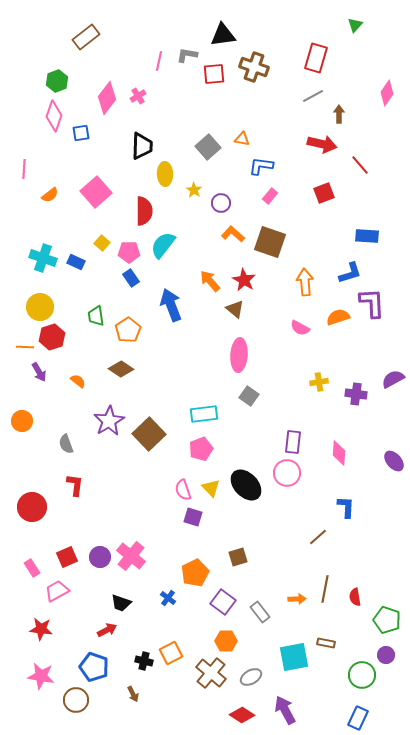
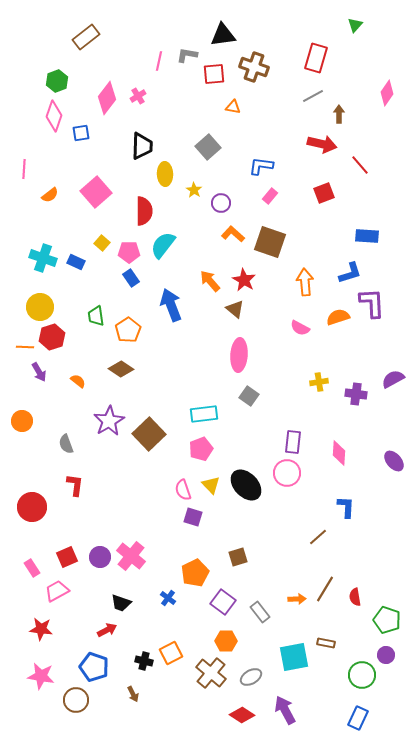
orange triangle at (242, 139): moved 9 px left, 32 px up
yellow triangle at (211, 488): moved 3 px up
brown line at (325, 589): rotated 20 degrees clockwise
